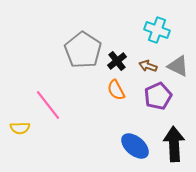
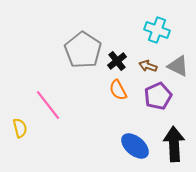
orange semicircle: moved 2 px right
yellow semicircle: rotated 102 degrees counterclockwise
